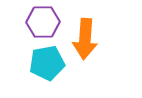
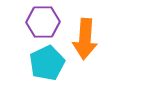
cyan pentagon: rotated 16 degrees counterclockwise
